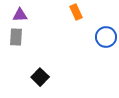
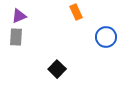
purple triangle: moved 1 px left, 1 px down; rotated 21 degrees counterclockwise
black square: moved 17 px right, 8 px up
